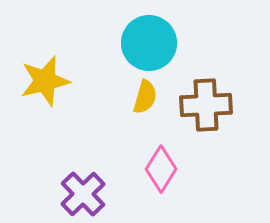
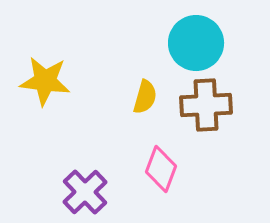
cyan circle: moved 47 px right
yellow star: rotated 21 degrees clockwise
pink diamond: rotated 12 degrees counterclockwise
purple cross: moved 2 px right, 2 px up
